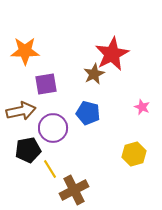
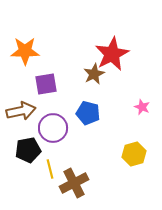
yellow line: rotated 18 degrees clockwise
brown cross: moved 7 px up
